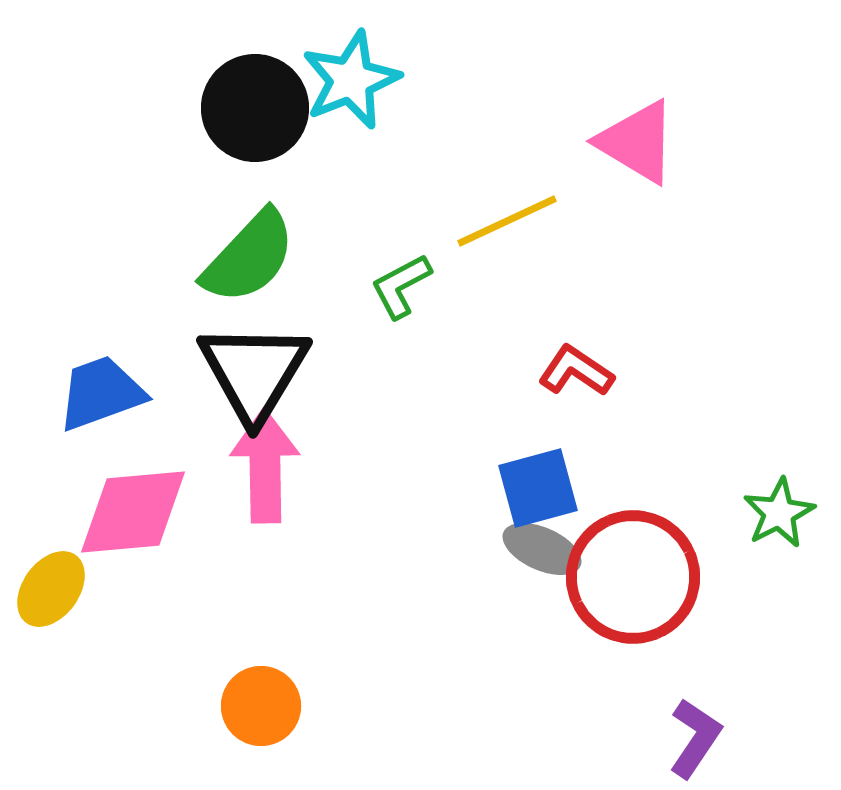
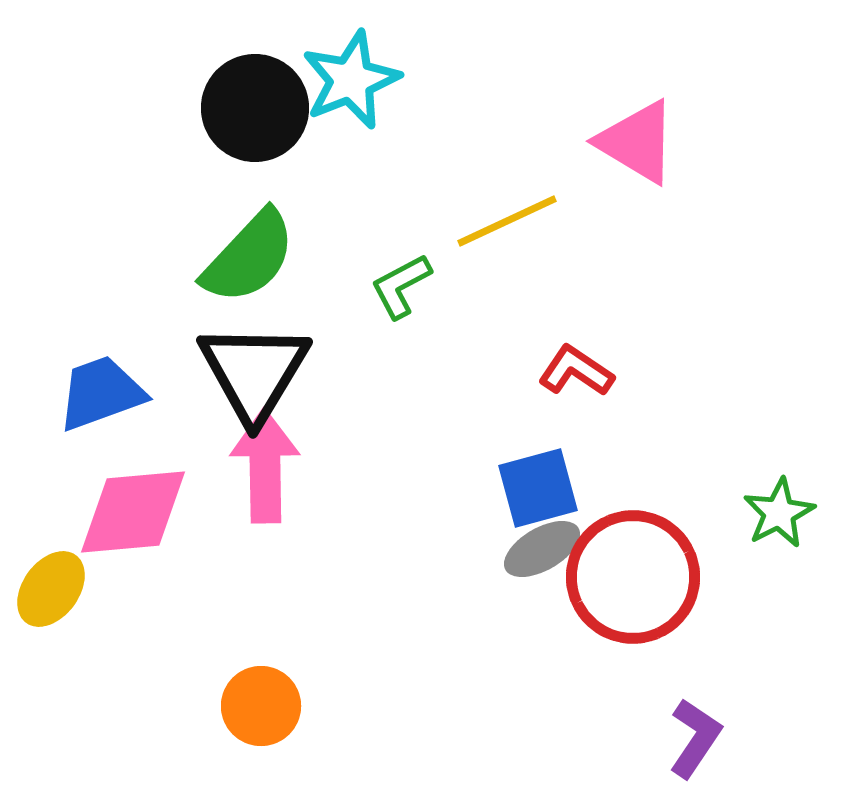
gray ellipse: rotated 54 degrees counterclockwise
